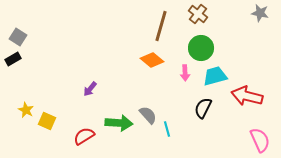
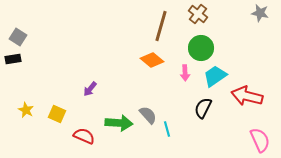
black rectangle: rotated 21 degrees clockwise
cyan trapezoid: rotated 20 degrees counterclockwise
yellow square: moved 10 px right, 7 px up
red semicircle: rotated 55 degrees clockwise
